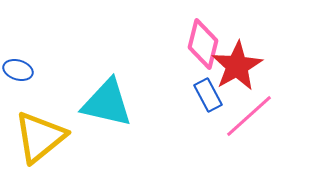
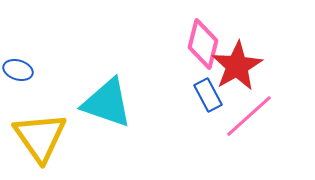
cyan triangle: rotated 6 degrees clockwise
yellow triangle: rotated 26 degrees counterclockwise
